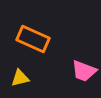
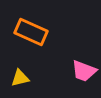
orange rectangle: moved 2 px left, 7 px up
